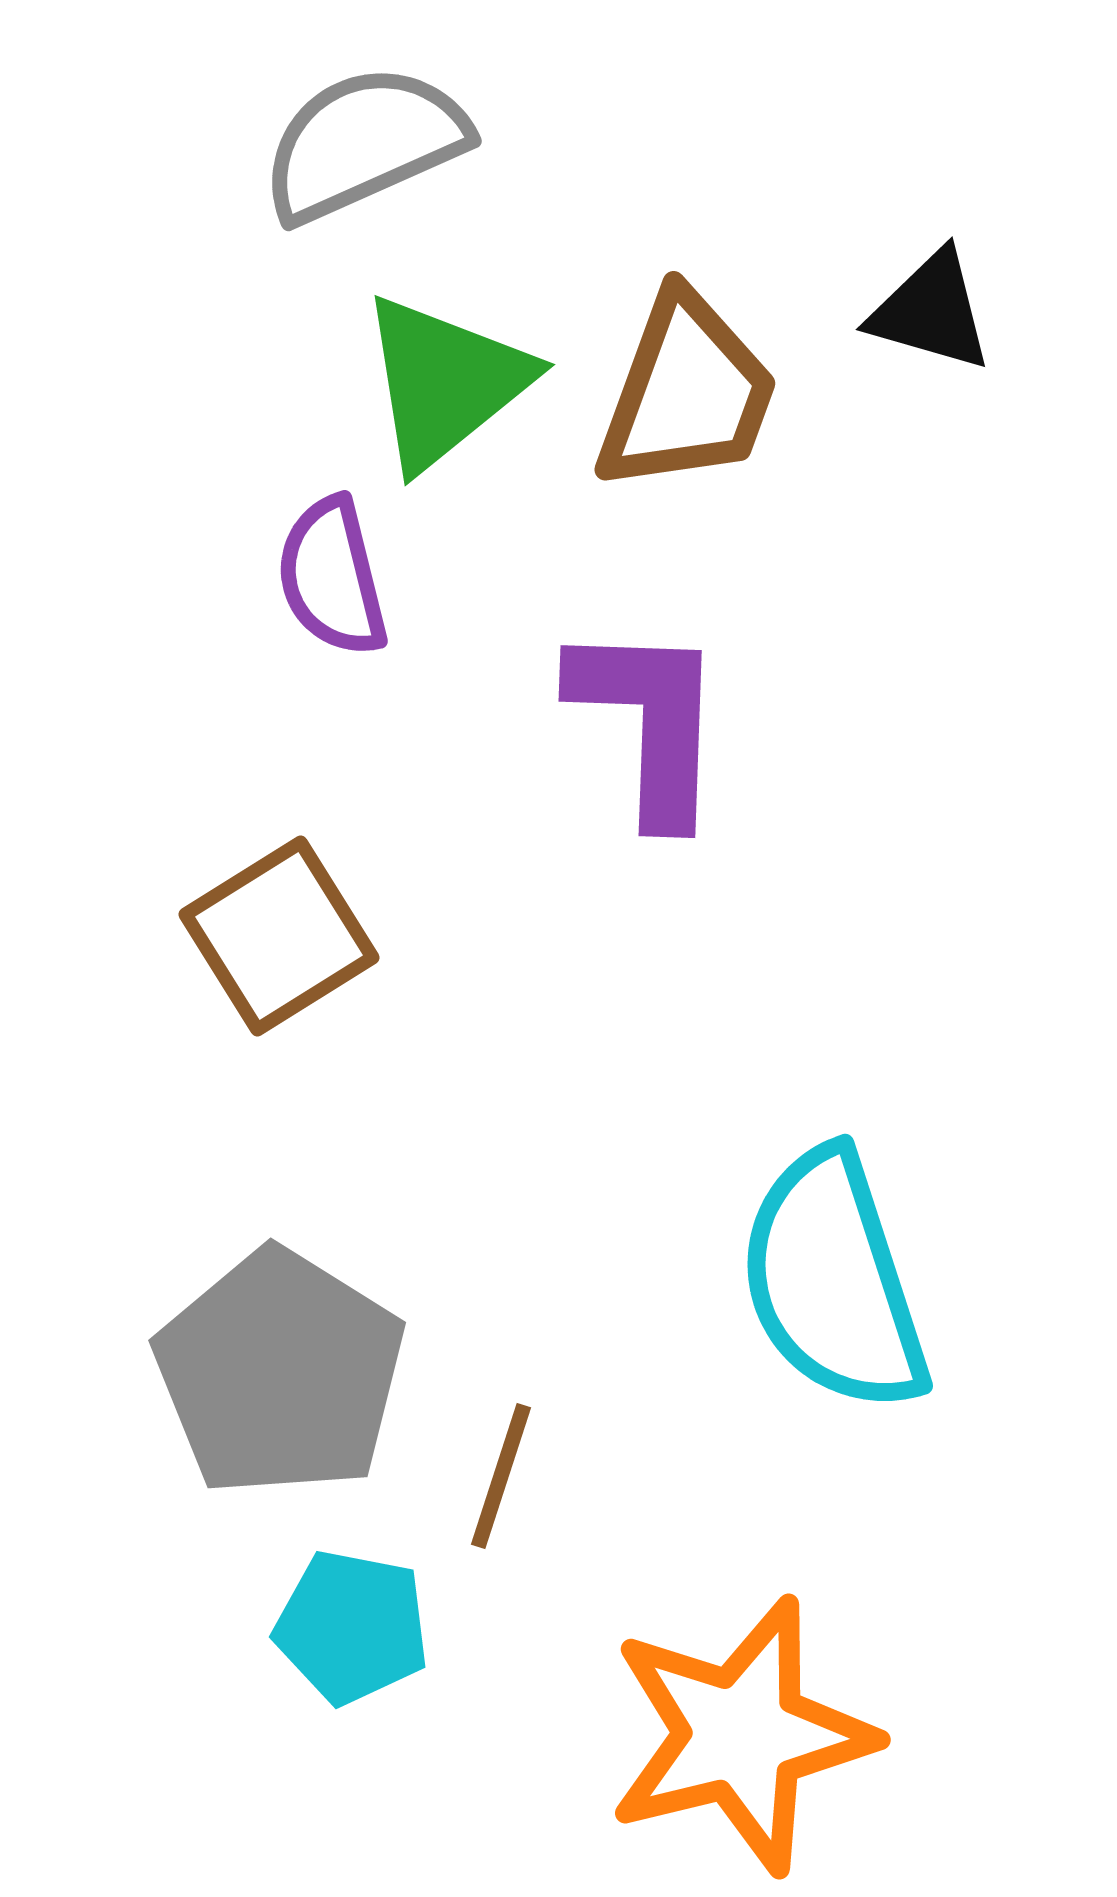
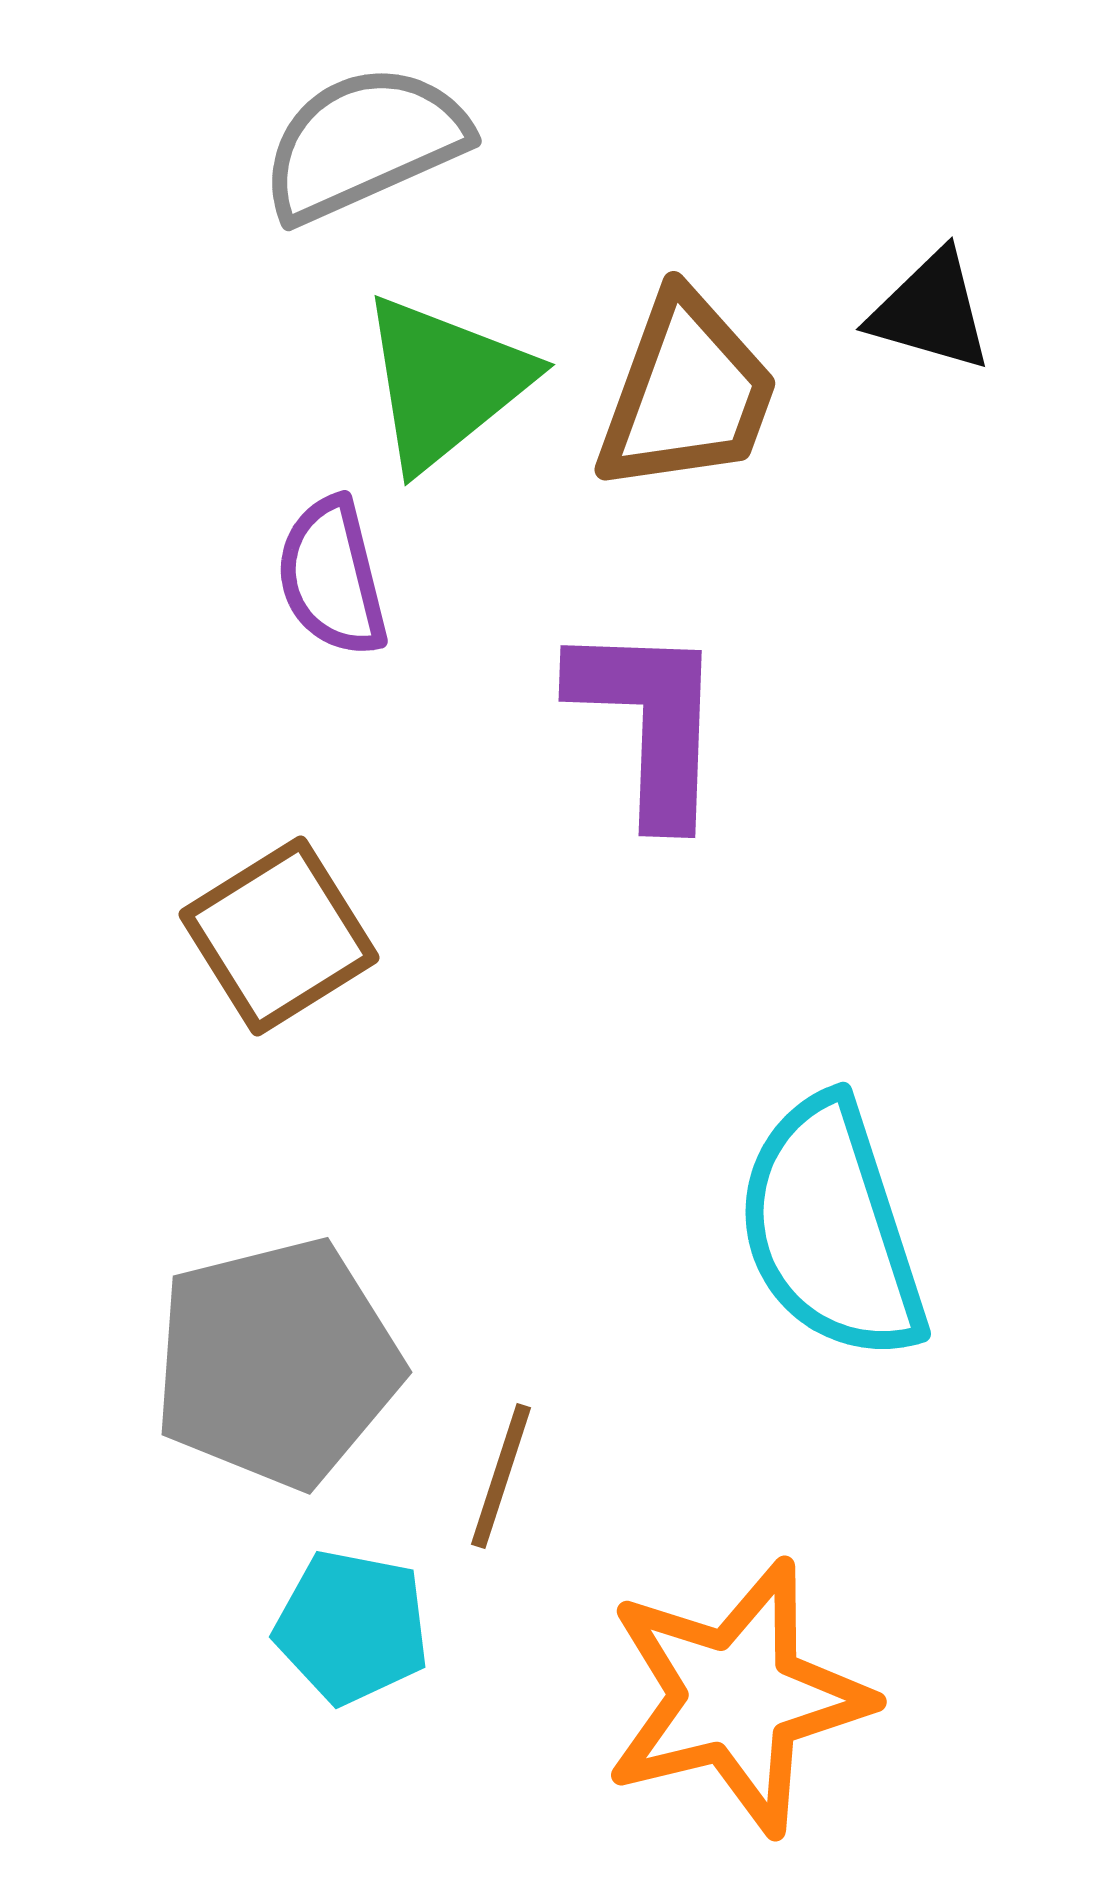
cyan semicircle: moved 2 px left, 52 px up
gray pentagon: moved 3 px left, 10 px up; rotated 26 degrees clockwise
orange star: moved 4 px left, 38 px up
